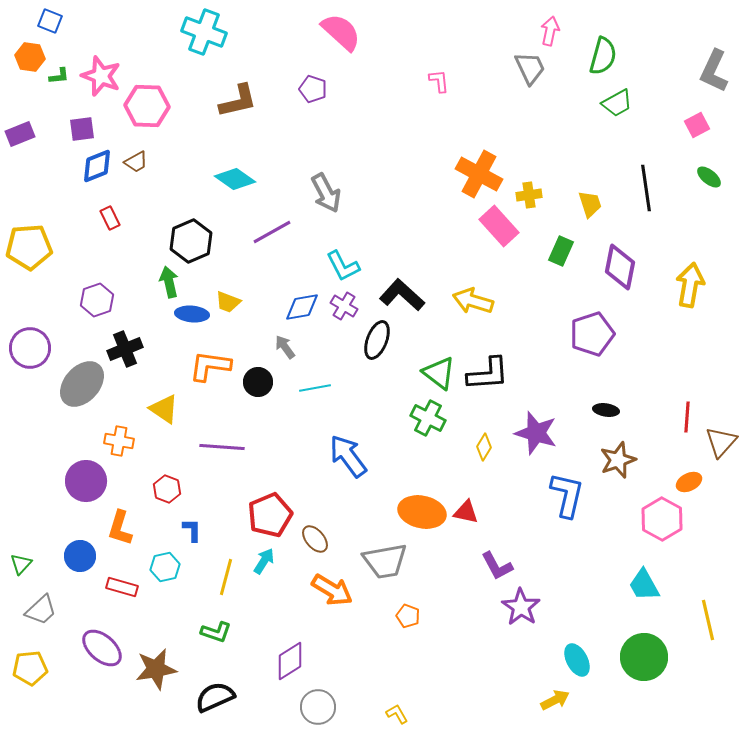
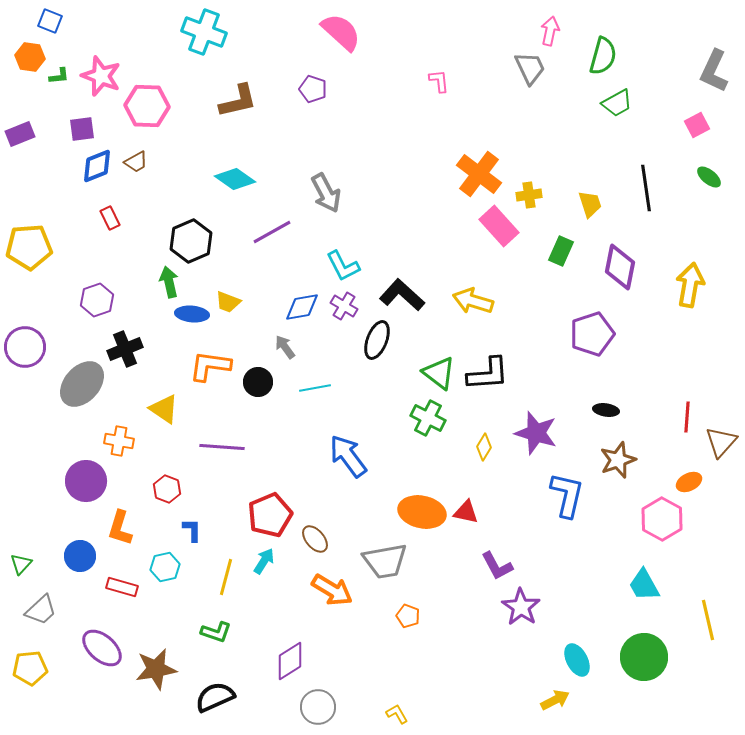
orange cross at (479, 174): rotated 9 degrees clockwise
purple circle at (30, 348): moved 5 px left, 1 px up
